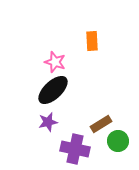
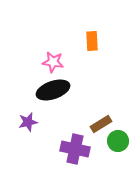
pink star: moved 2 px left; rotated 10 degrees counterclockwise
black ellipse: rotated 24 degrees clockwise
purple star: moved 20 px left
